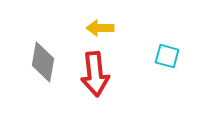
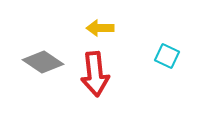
cyan square: rotated 10 degrees clockwise
gray diamond: rotated 66 degrees counterclockwise
